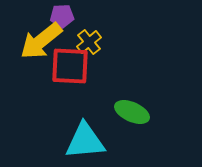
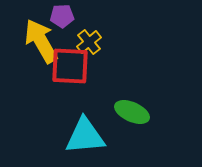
yellow arrow: rotated 99 degrees clockwise
cyan triangle: moved 5 px up
